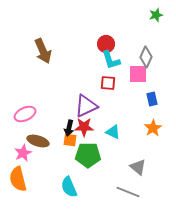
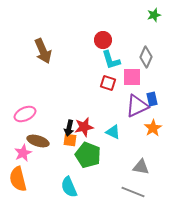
green star: moved 2 px left
red circle: moved 3 px left, 4 px up
pink square: moved 6 px left, 3 px down
red square: rotated 14 degrees clockwise
purple triangle: moved 51 px right
red star: rotated 12 degrees counterclockwise
green pentagon: rotated 20 degrees clockwise
gray triangle: moved 3 px right; rotated 30 degrees counterclockwise
gray line: moved 5 px right
